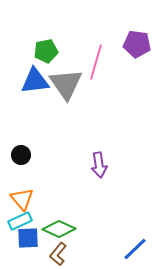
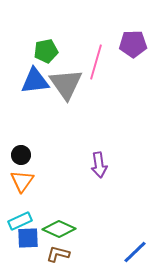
purple pentagon: moved 4 px left; rotated 8 degrees counterclockwise
orange triangle: moved 18 px up; rotated 15 degrees clockwise
blue line: moved 3 px down
brown L-shape: rotated 65 degrees clockwise
